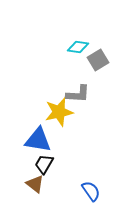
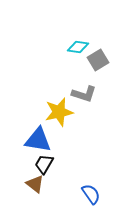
gray L-shape: moved 6 px right; rotated 15 degrees clockwise
blue semicircle: moved 3 px down
